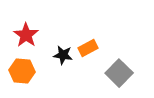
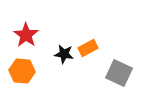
black star: moved 1 px right, 1 px up
gray square: rotated 20 degrees counterclockwise
